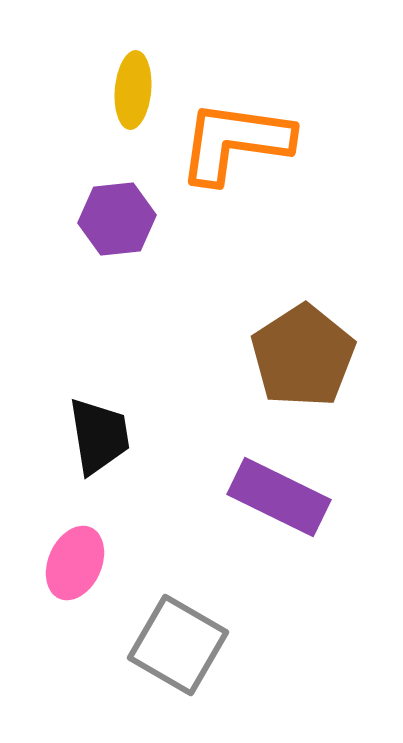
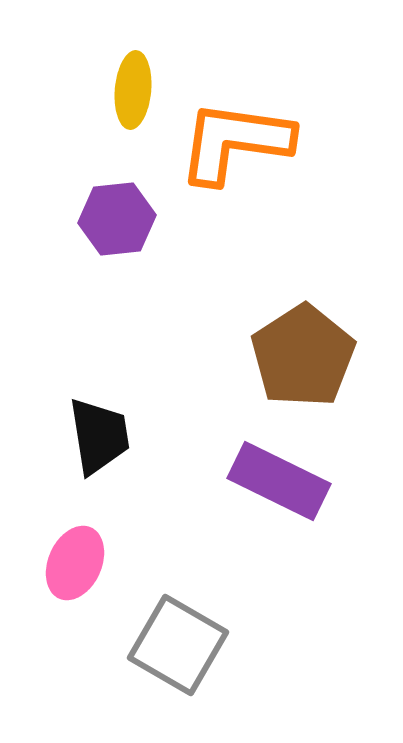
purple rectangle: moved 16 px up
